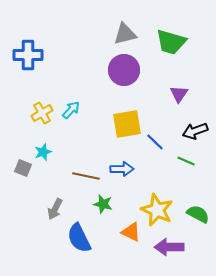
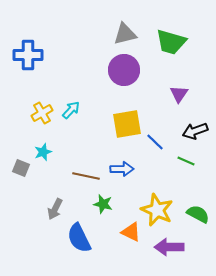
gray square: moved 2 px left
